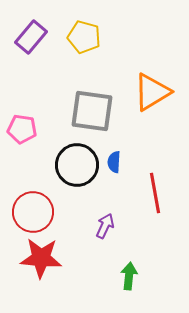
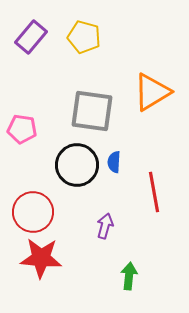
red line: moved 1 px left, 1 px up
purple arrow: rotated 10 degrees counterclockwise
